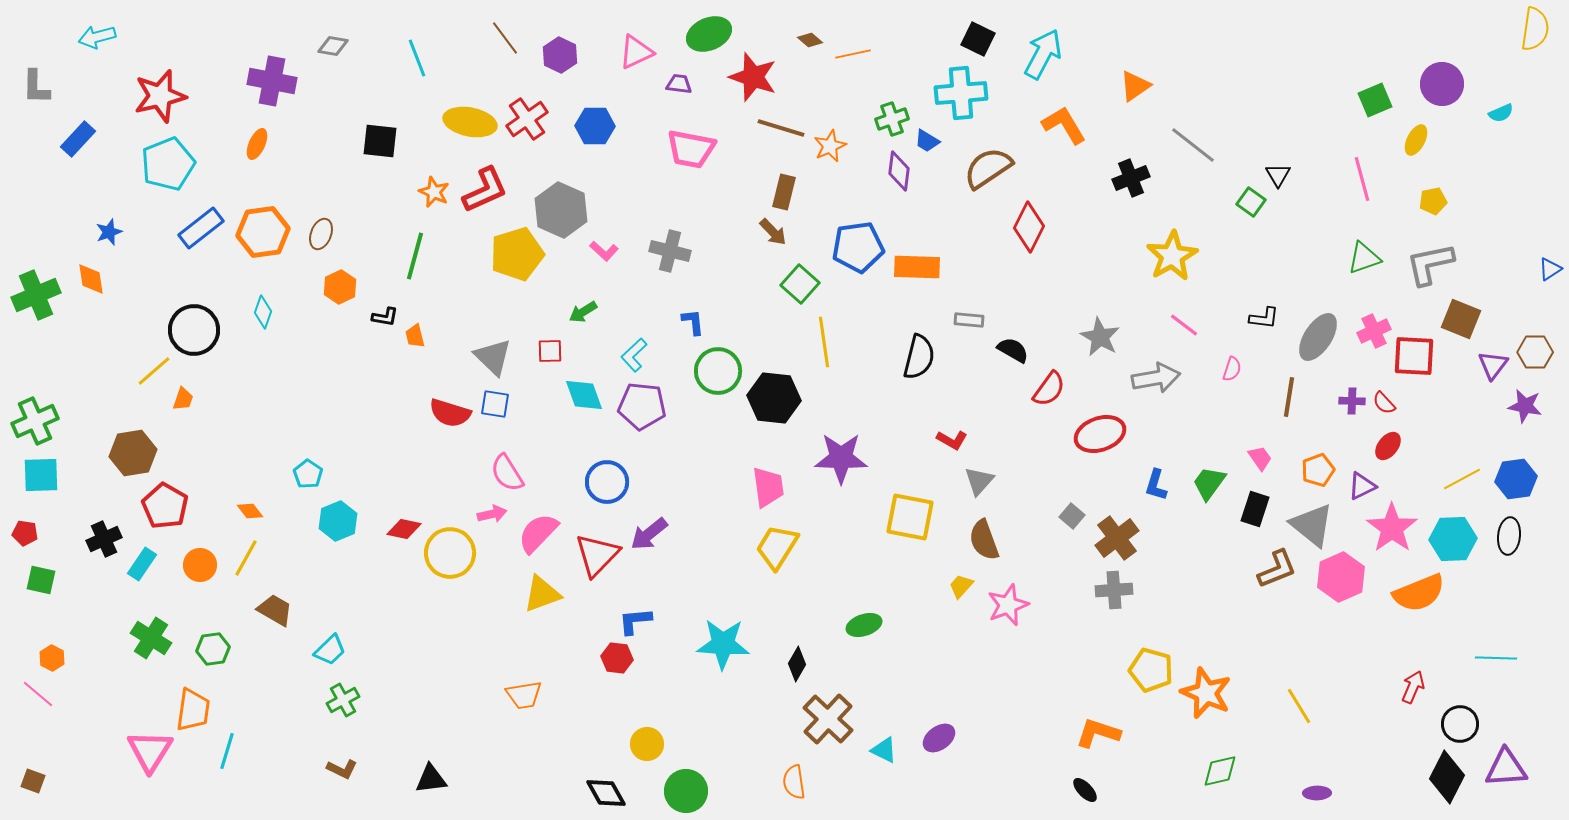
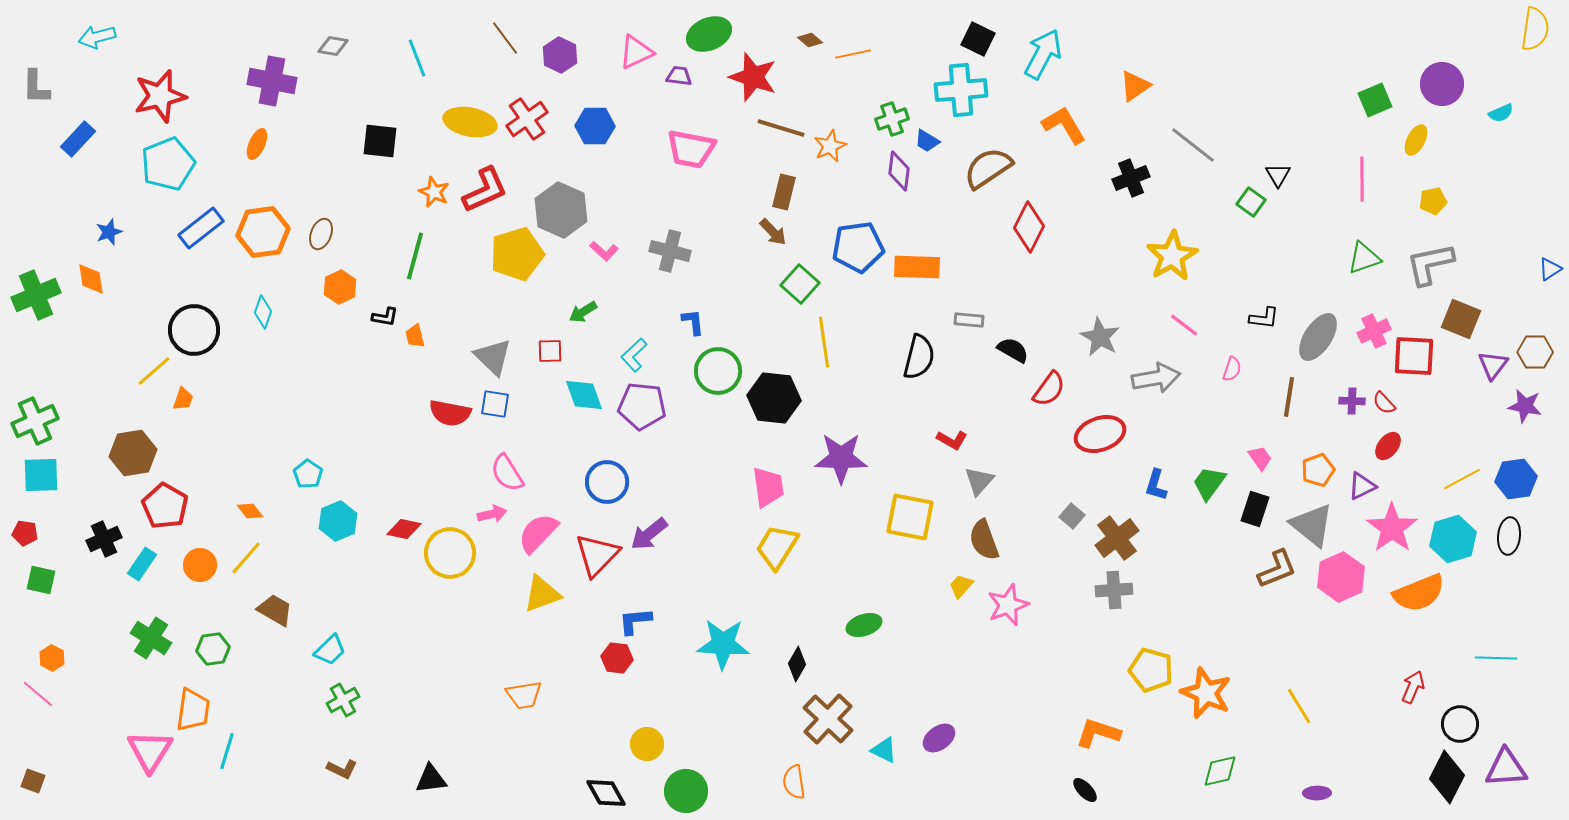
purple trapezoid at (679, 84): moved 8 px up
cyan cross at (961, 93): moved 3 px up
pink line at (1362, 179): rotated 15 degrees clockwise
red semicircle at (450, 413): rotated 6 degrees counterclockwise
cyan hexagon at (1453, 539): rotated 15 degrees counterclockwise
yellow line at (246, 558): rotated 12 degrees clockwise
